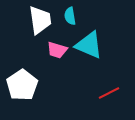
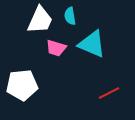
white trapezoid: rotated 32 degrees clockwise
cyan triangle: moved 3 px right, 1 px up
pink trapezoid: moved 1 px left, 2 px up
white pentagon: rotated 28 degrees clockwise
